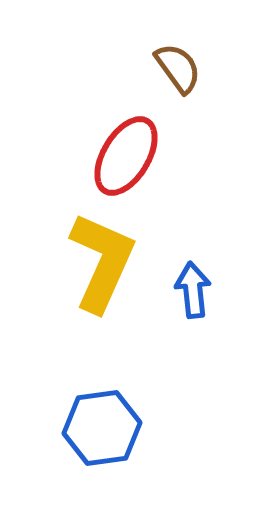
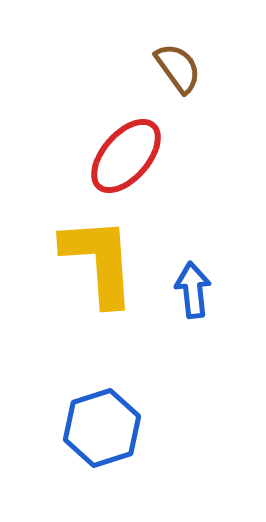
red ellipse: rotated 10 degrees clockwise
yellow L-shape: moved 3 px left, 1 px up; rotated 28 degrees counterclockwise
blue hexagon: rotated 10 degrees counterclockwise
